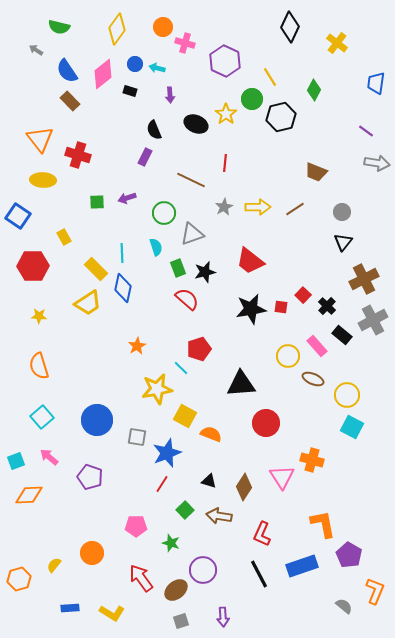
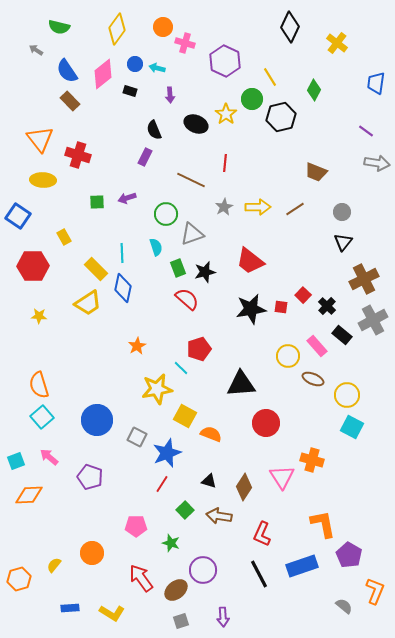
green circle at (164, 213): moved 2 px right, 1 px down
orange semicircle at (39, 366): moved 19 px down
gray square at (137, 437): rotated 18 degrees clockwise
